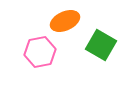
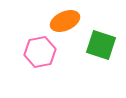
green square: rotated 12 degrees counterclockwise
